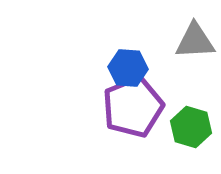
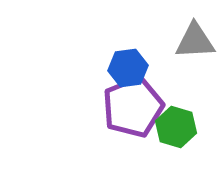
blue hexagon: rotated 12 degrees counterclockwise
green hexagon: moved 15 px left
